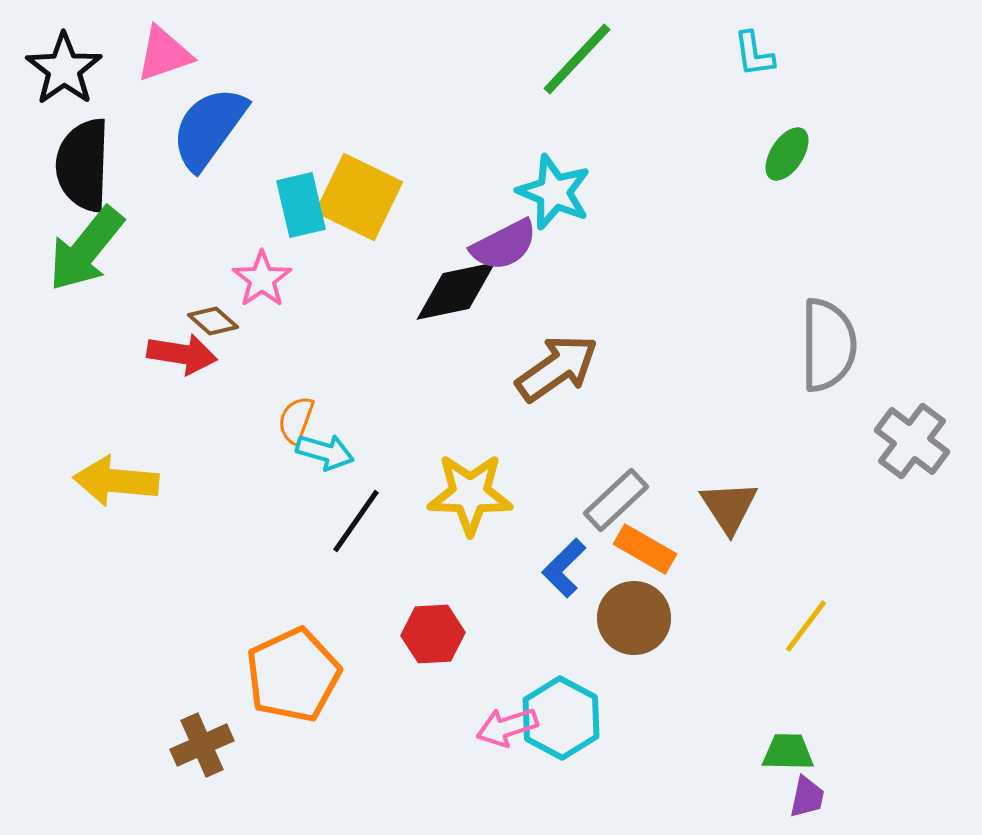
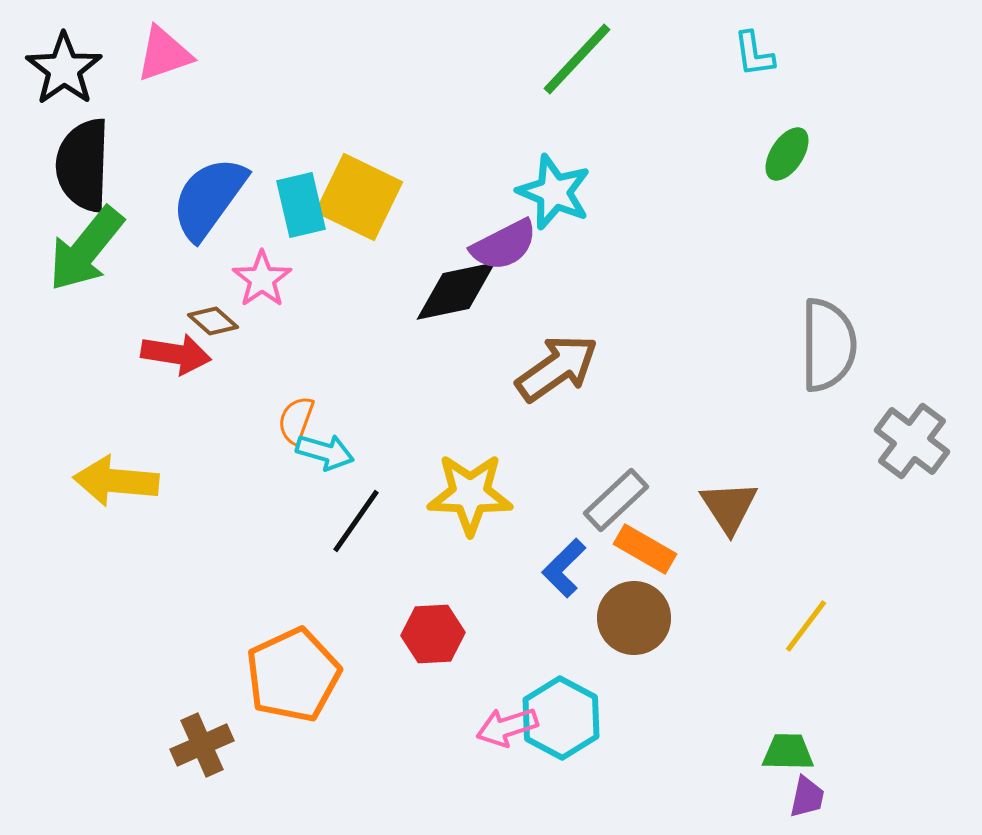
blue semicircle: moved 70 px down
red arrow: moved 6 px left
